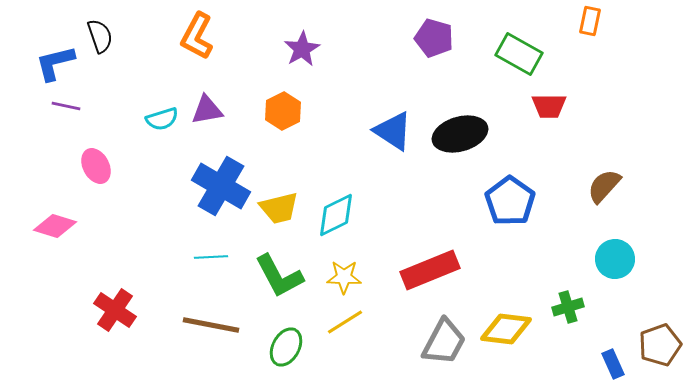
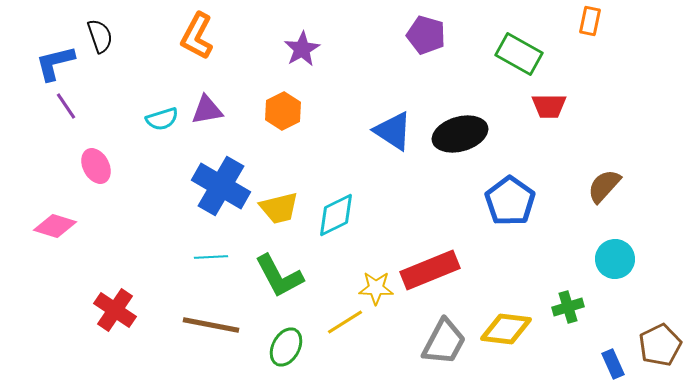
purple pentagon: moved 8 px left, 3 px up
purple line: rotated 44 degrees clockwise
yellow star: moved 32 px right, 11 px down
brown pentagon: rotated 6 degrees counterclockwise
